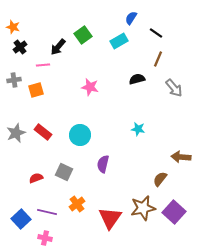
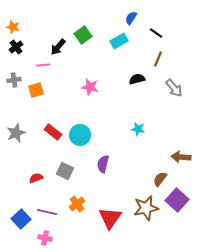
black cross: moved 4 px left
red rectangle: moved 10 px right
gray square: moved 1 px right, 1 px up
brown star: moved 3 px right
purple square: moved 3 px right, 12 px up
